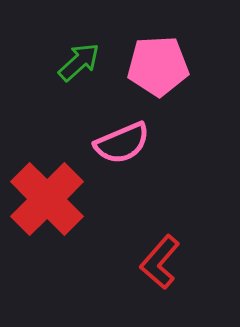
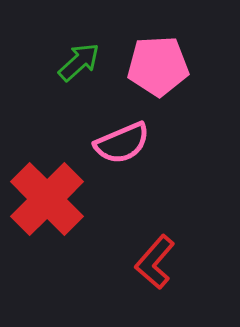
red L-shape: moved 5 px left
